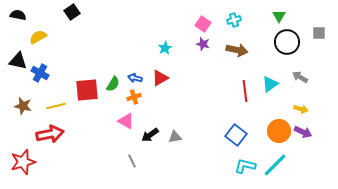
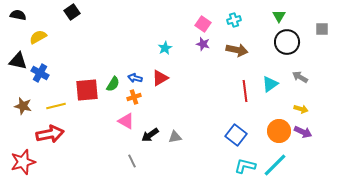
gray square: moved 3 px right, 4 px up
